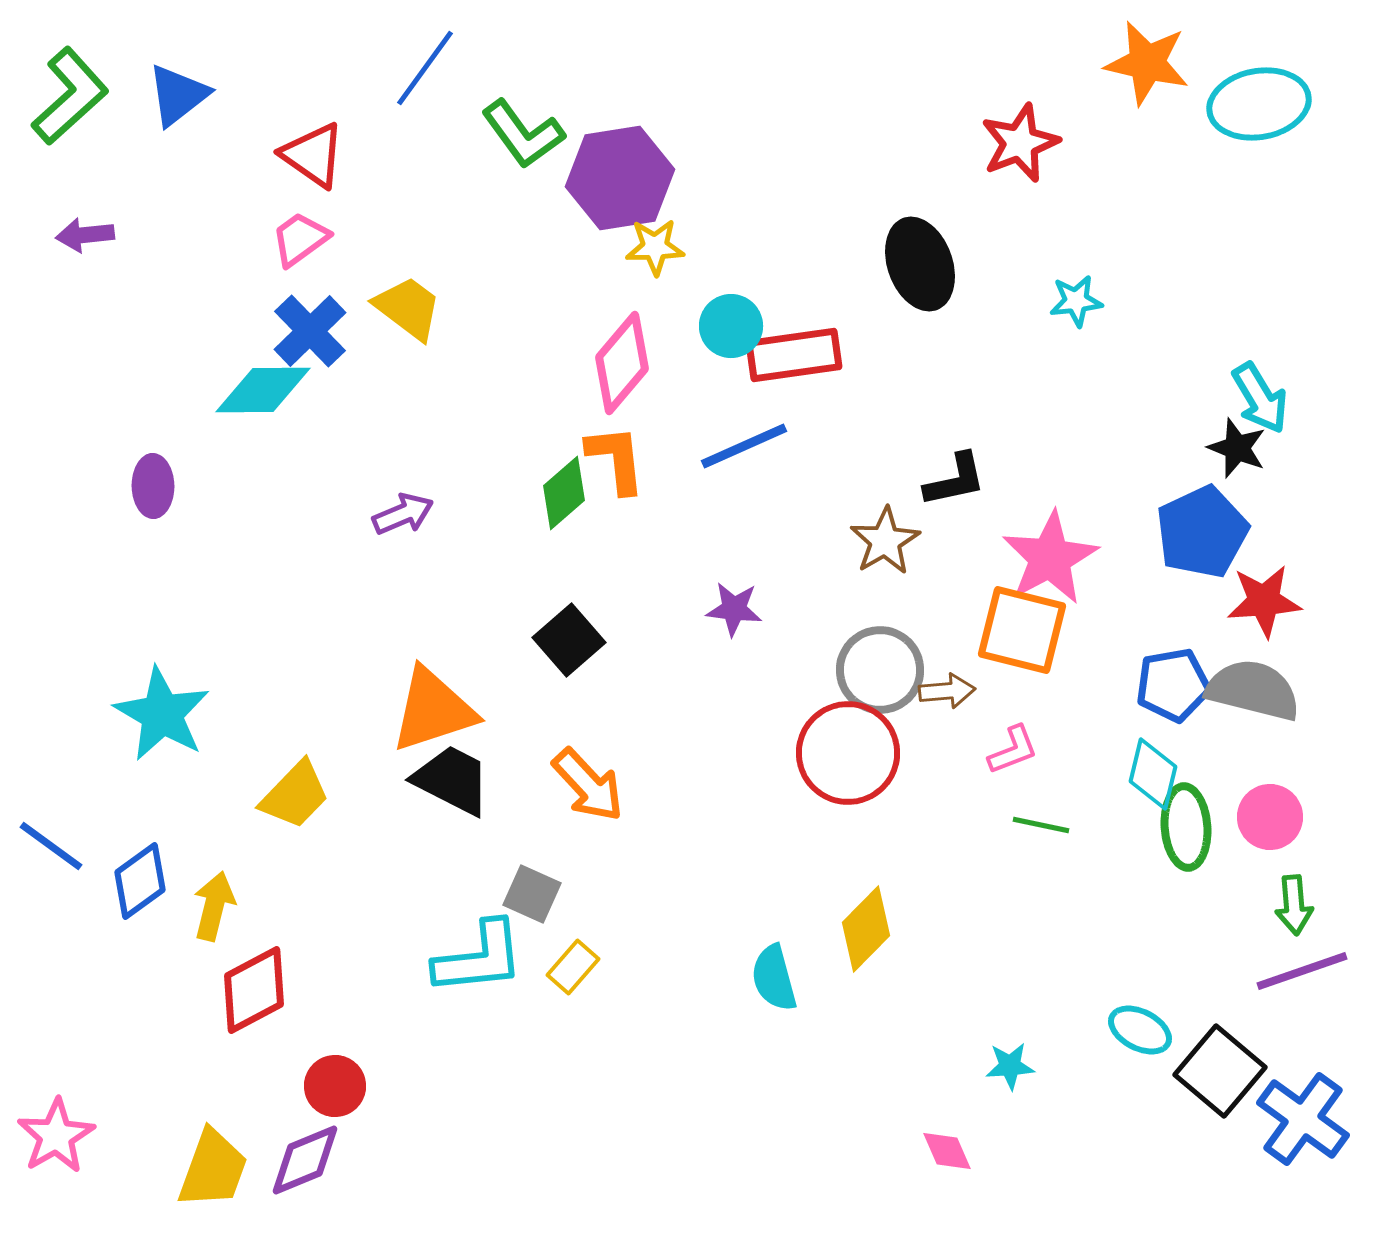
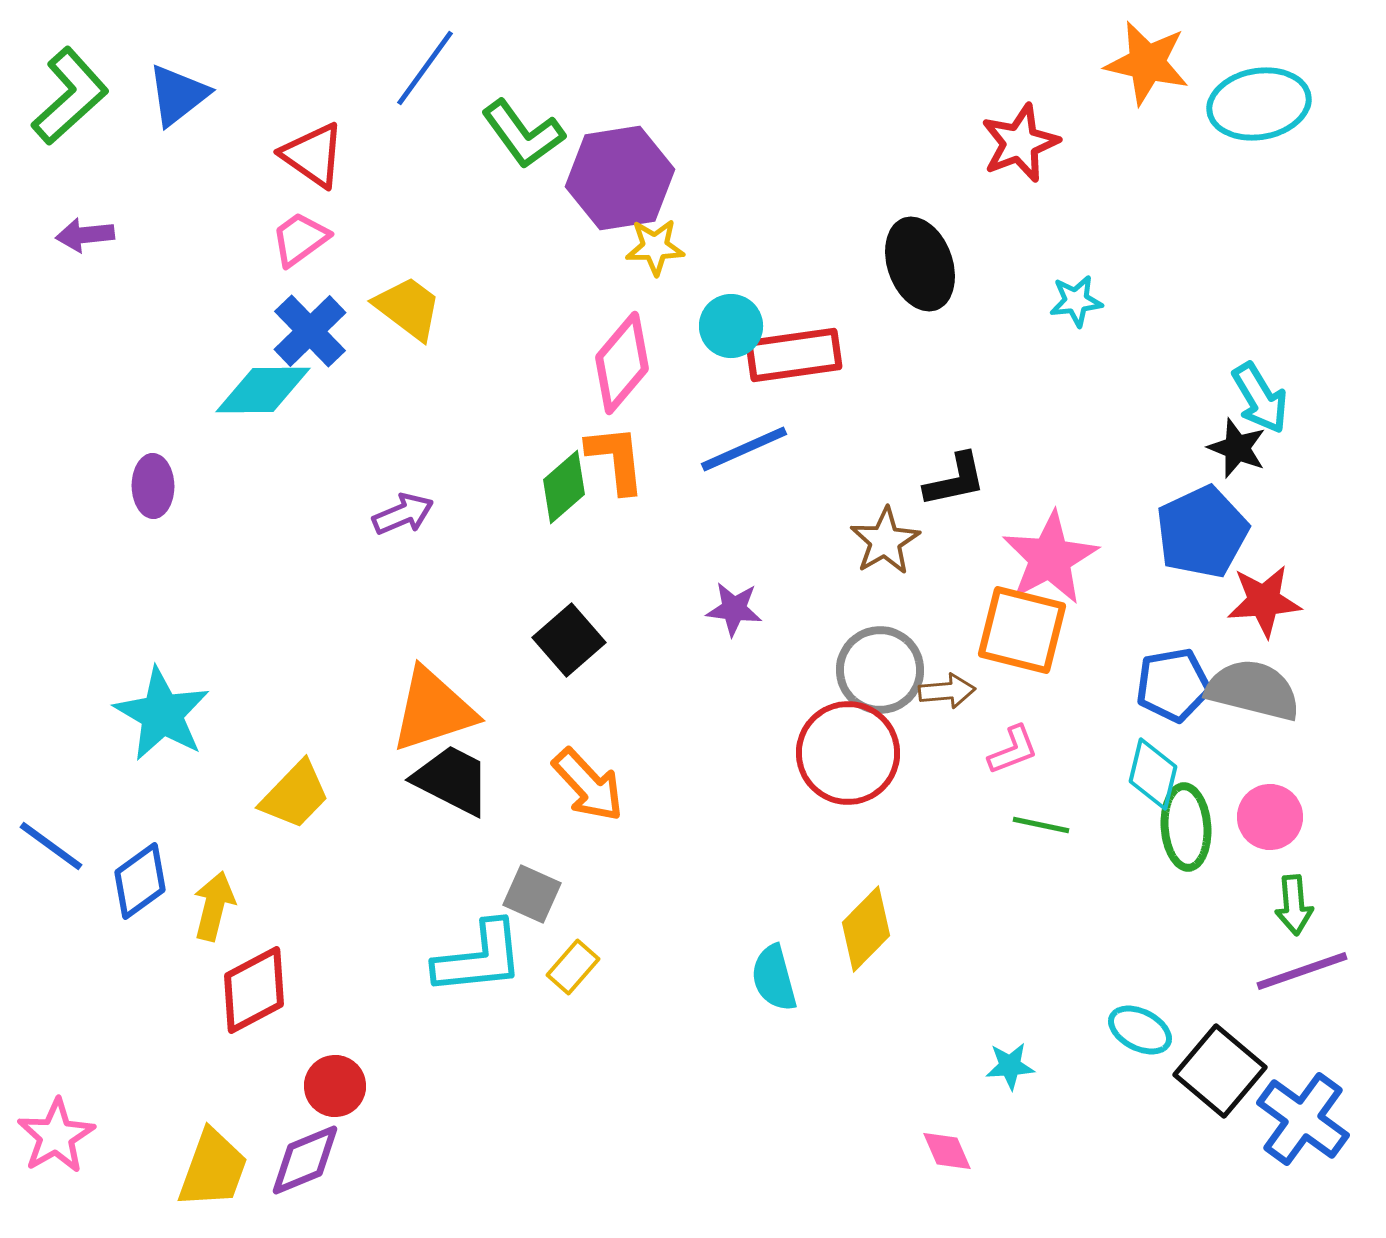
blue line at (744, 446): moved 3 px down
green diamond at (564, 493): moved 6 px up
